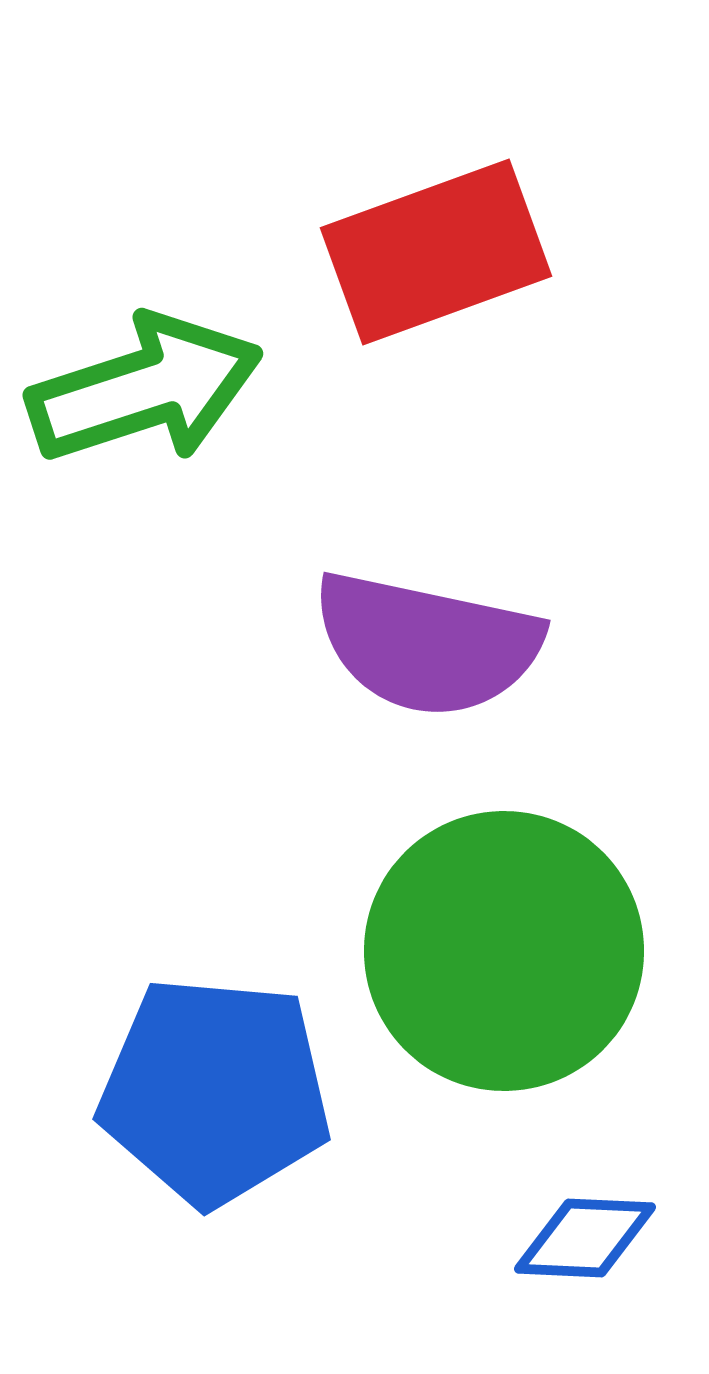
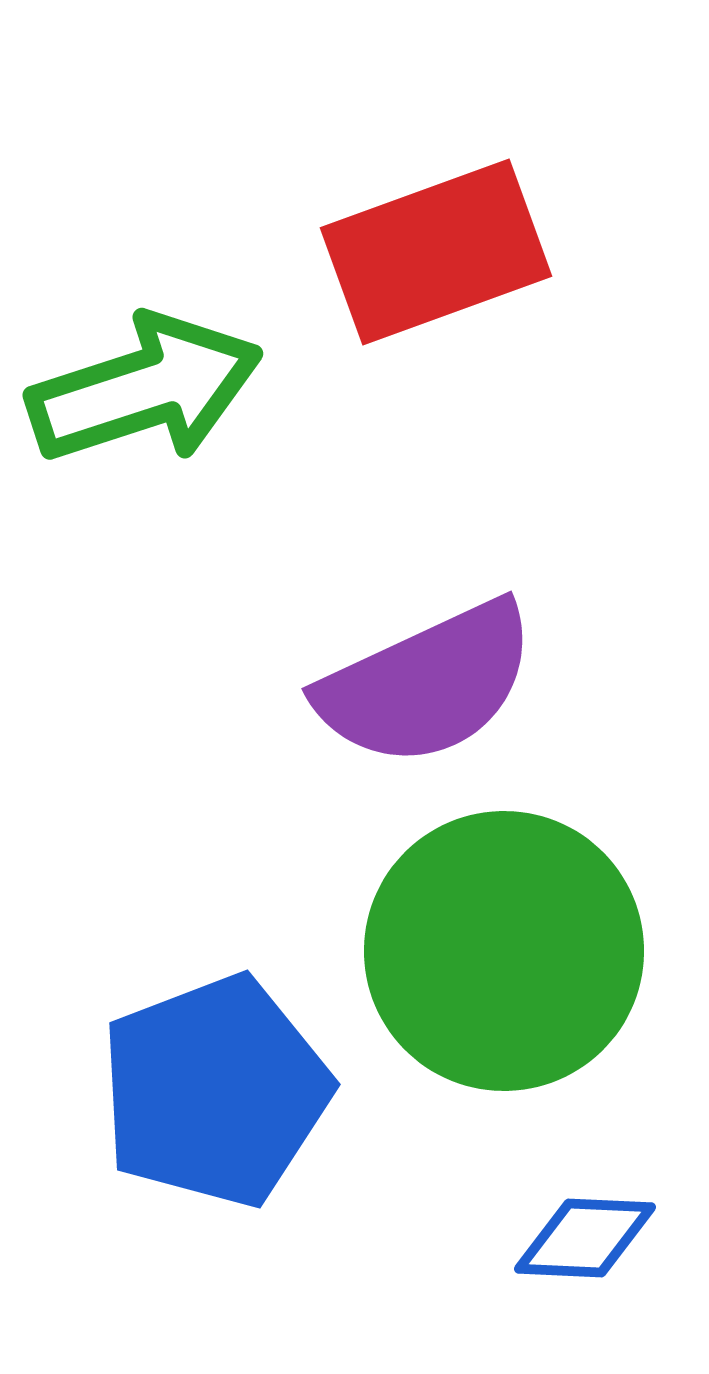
purple semicircle: moved 40 px down; rotated 37 degrees counterclockwise
blue pentagon: rotated 26 degrees counterclockwise
